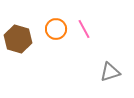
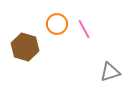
orange circle: moved 1 px right, 5 px up
brown hexagon: moved 7 px right, 8 px down
